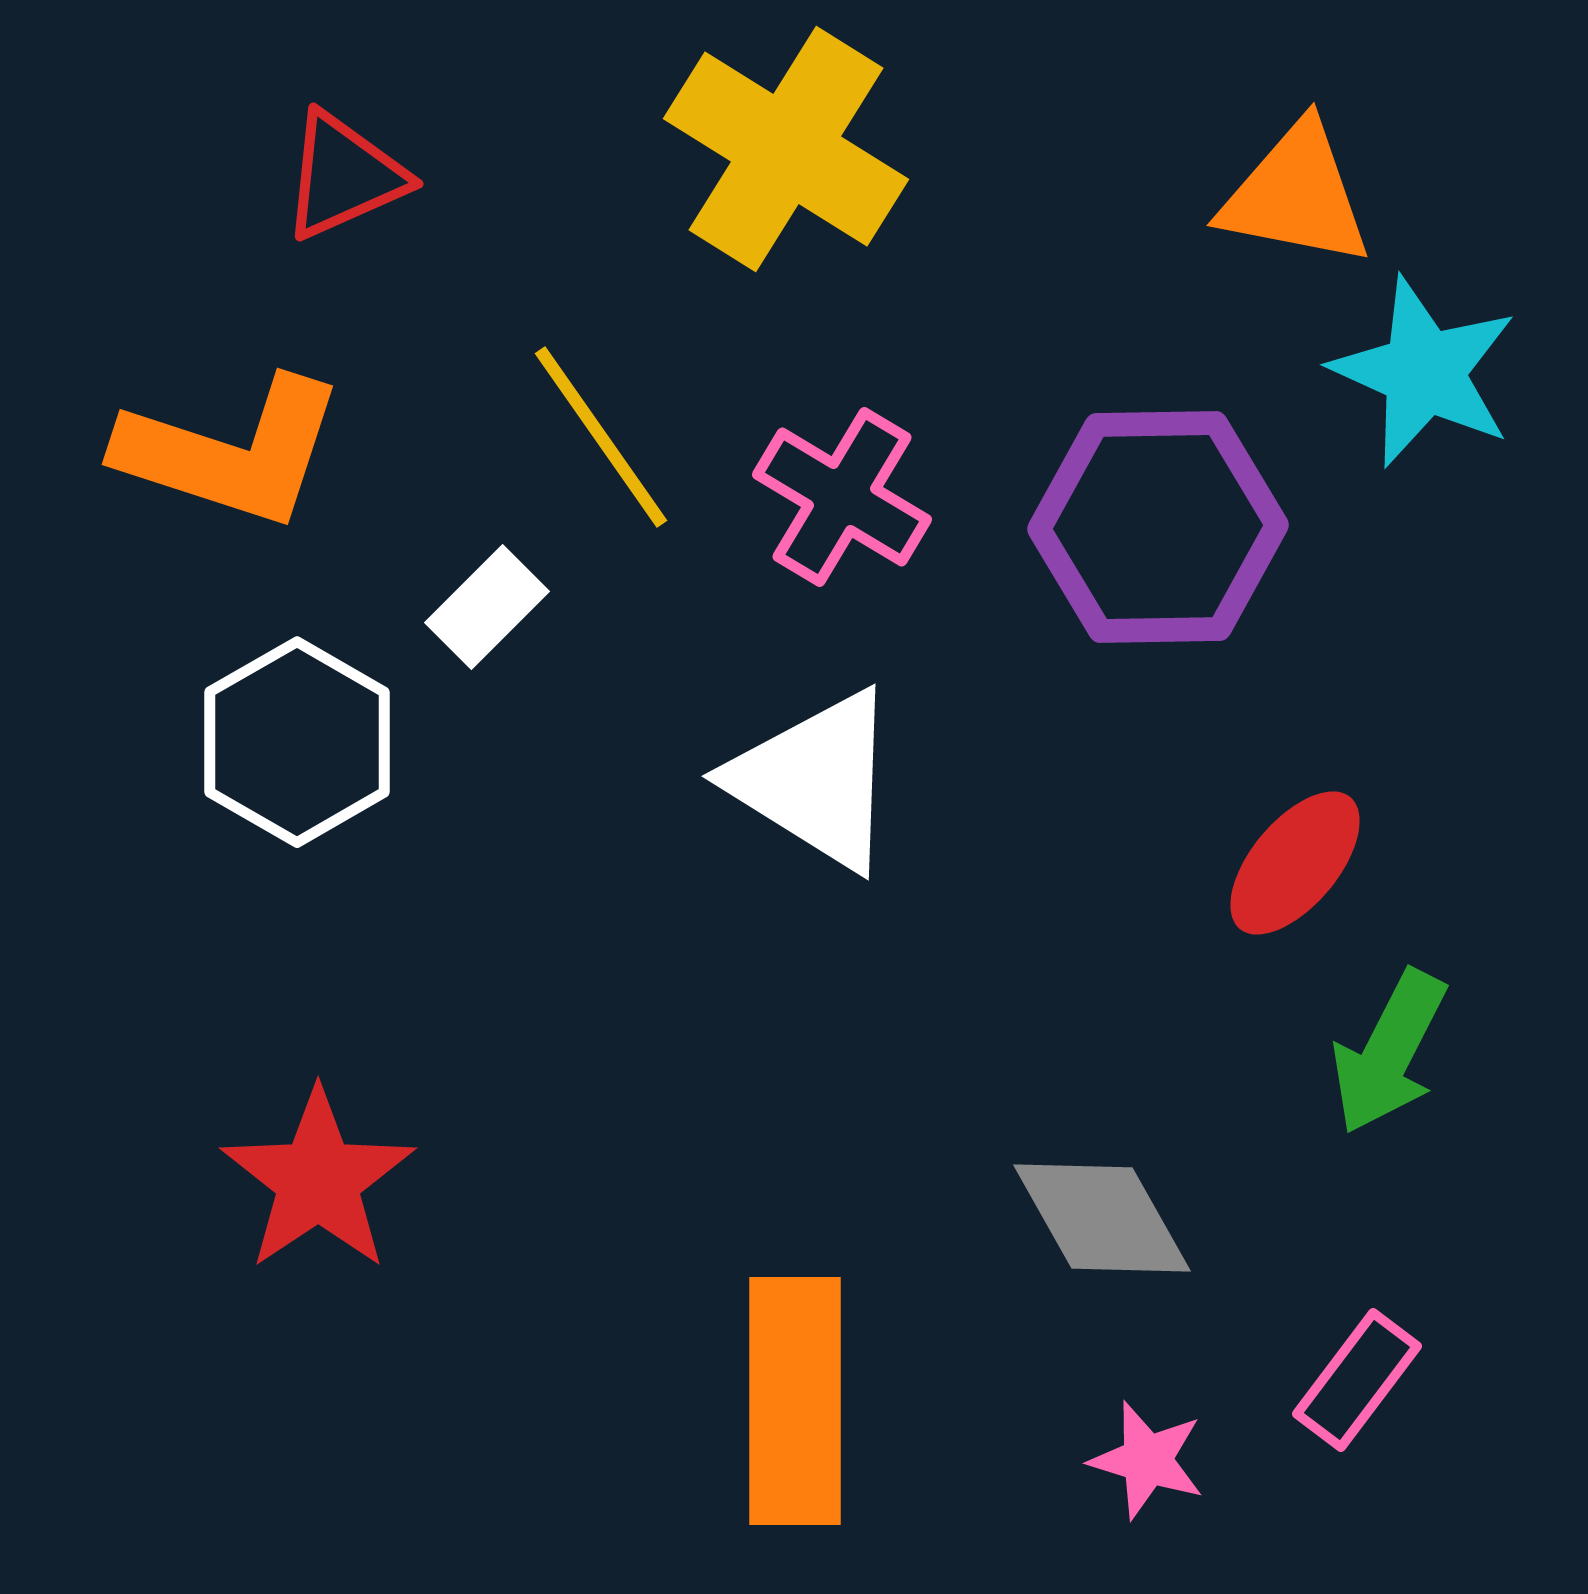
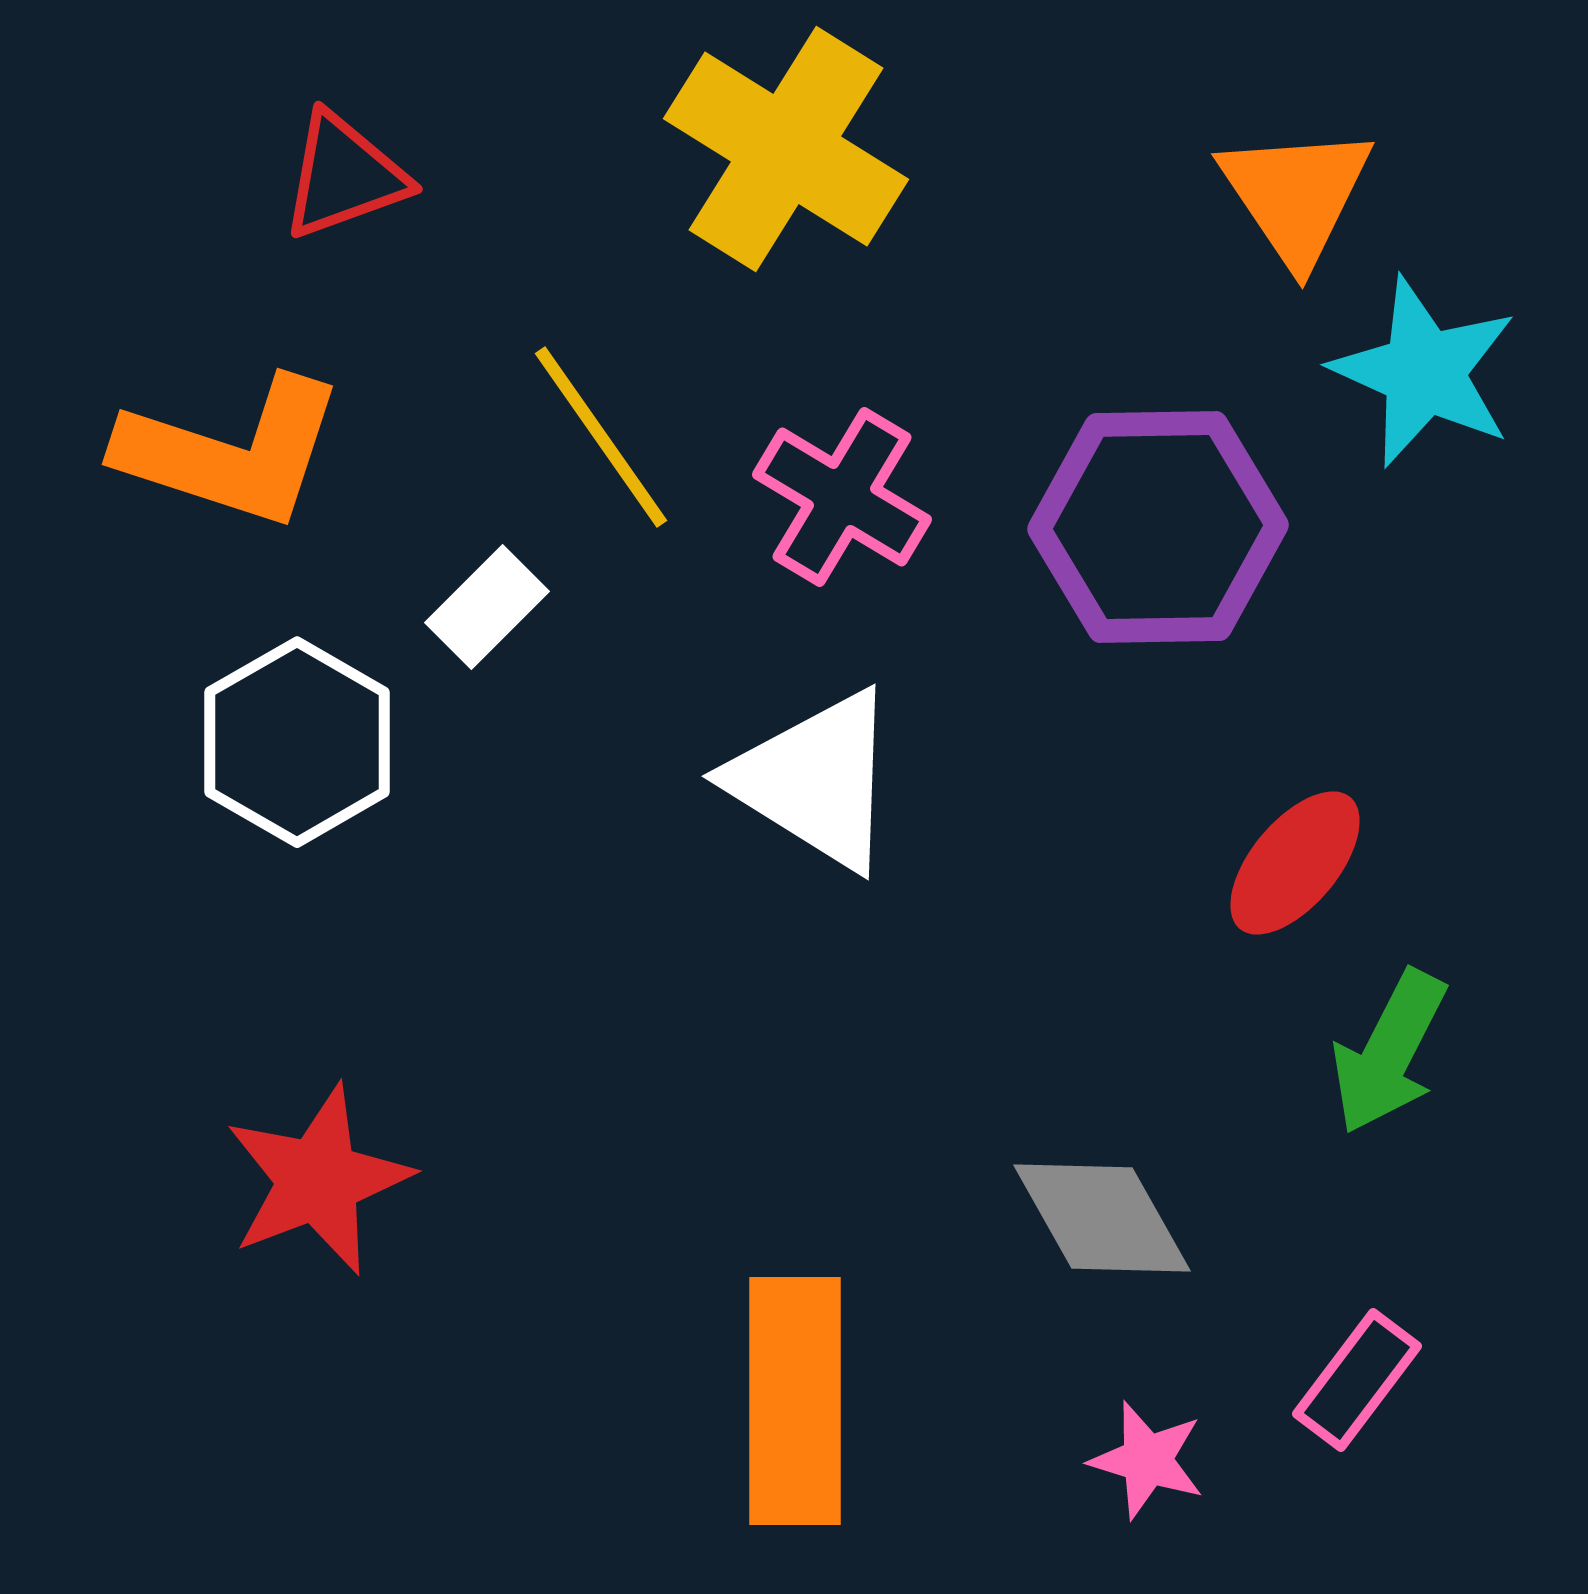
red triangle: rotated 4 degrees clockwise
orange triangle: rotated 45 degrees clockwise
red star: rotated 13 degrees clockwise
